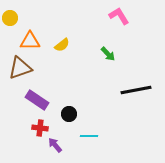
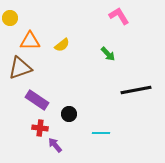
cyan line: moved 12 px right, 3 px up
